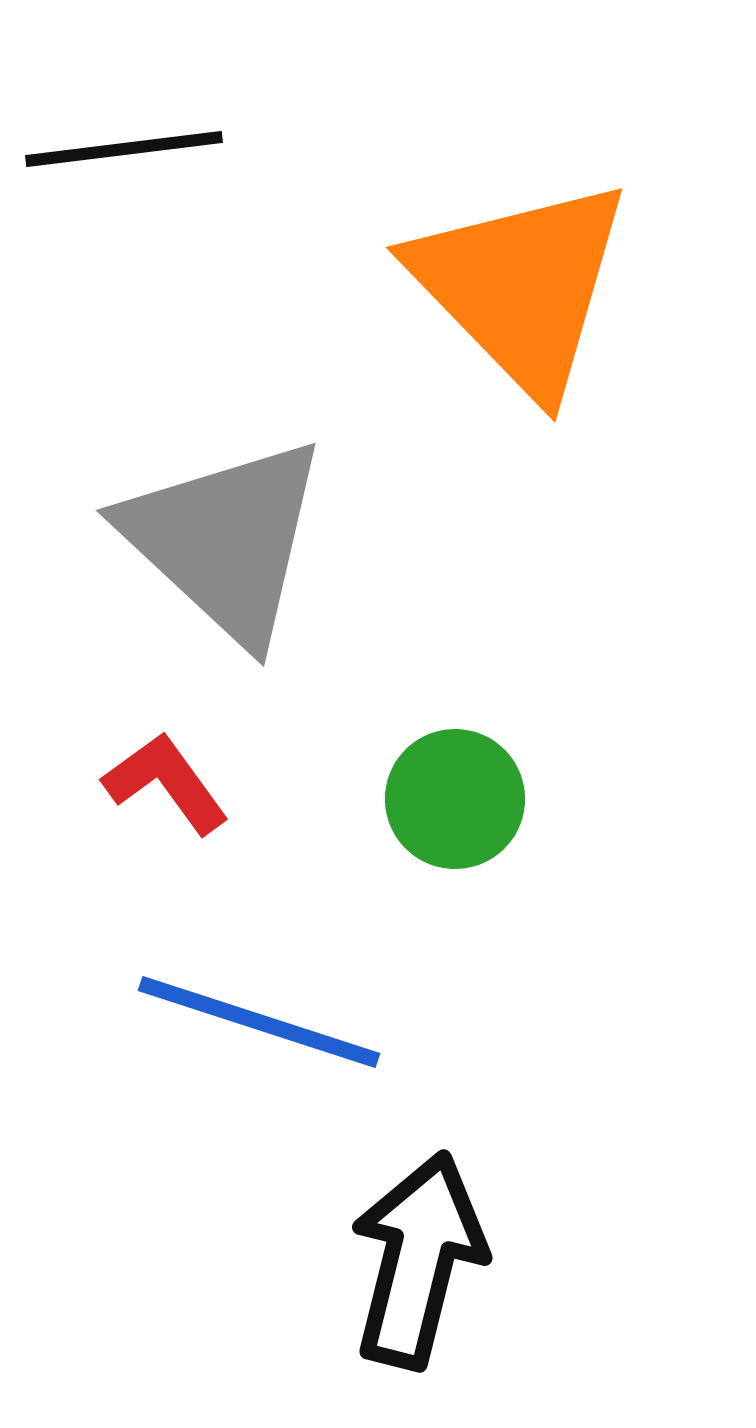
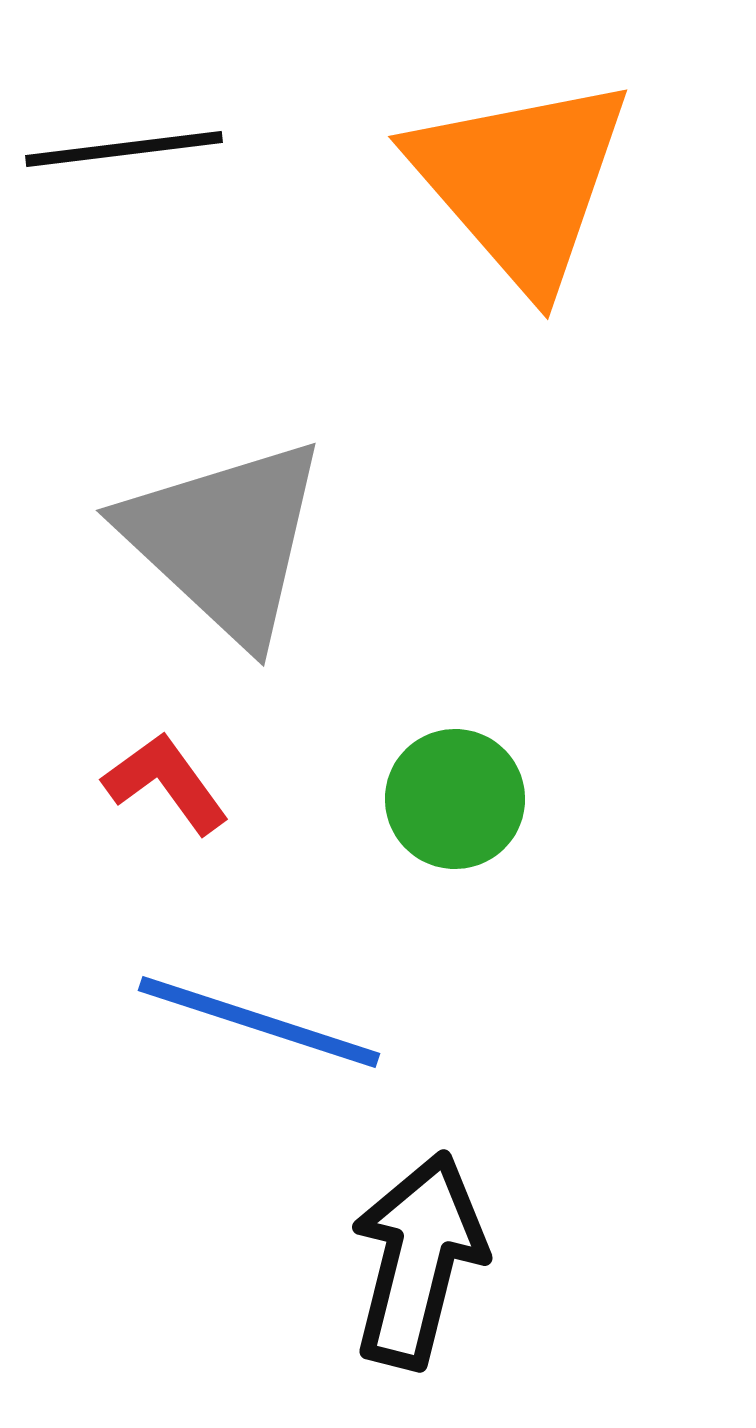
orange triangle: moved 104 px up; rotated 3 degrees clockwise
